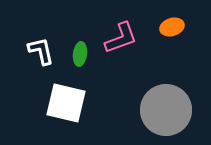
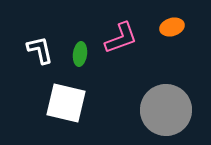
white L-shape: moved 1 px left, 1 px up
